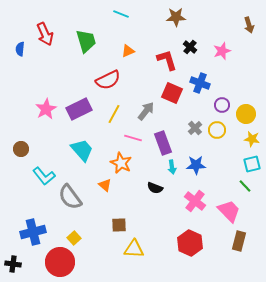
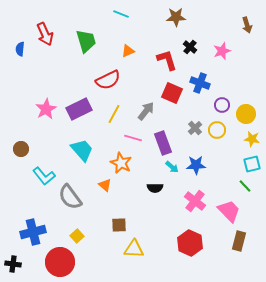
brown arrow at (249, 25): moved 2 px left
cyan arrow at (172, 167): rotated 40 degrees counterclockwise
black semicircle at (155, 188): rotated 21 degrees counterclockwise
yellow square at (74, 238): moved 3 px right, 2 px up
